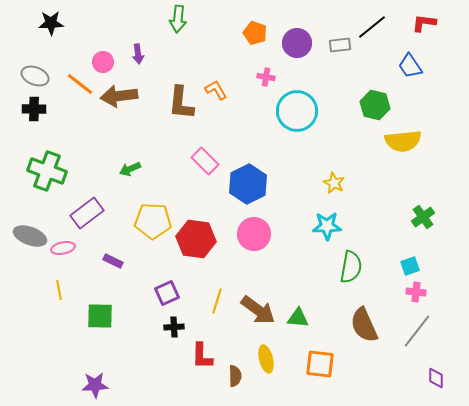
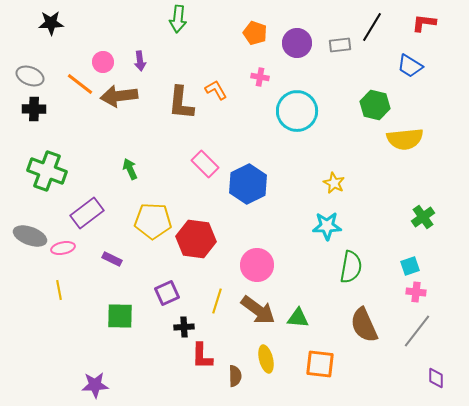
black line at (372, 27): rotated 20 degrees counterclockwise
purple arrow at (138, 54): moved 2 px right, 7 px down
blue trapezoid at (410, 66): rotated 24 degrees counterclockwise
gray ellipse at (35, 76): moved 5 px left
pink cross at (266, 77): moved 6 px left
yellow semicircle at (403, 141): moved 2 px right, 2 px up
pink rectangle at (205, 161): moved 3 px down
green arrow at (130, 169): rotated 90 degrees clockwise
pink circle at (254, 234): moved 3 px right, 31 px down
purple rectangle at (113, 261): moved 1 px left, 2 px up
green square at (100, 316): moved 20 px right
black cross at (174, 327): moved 10 px right
